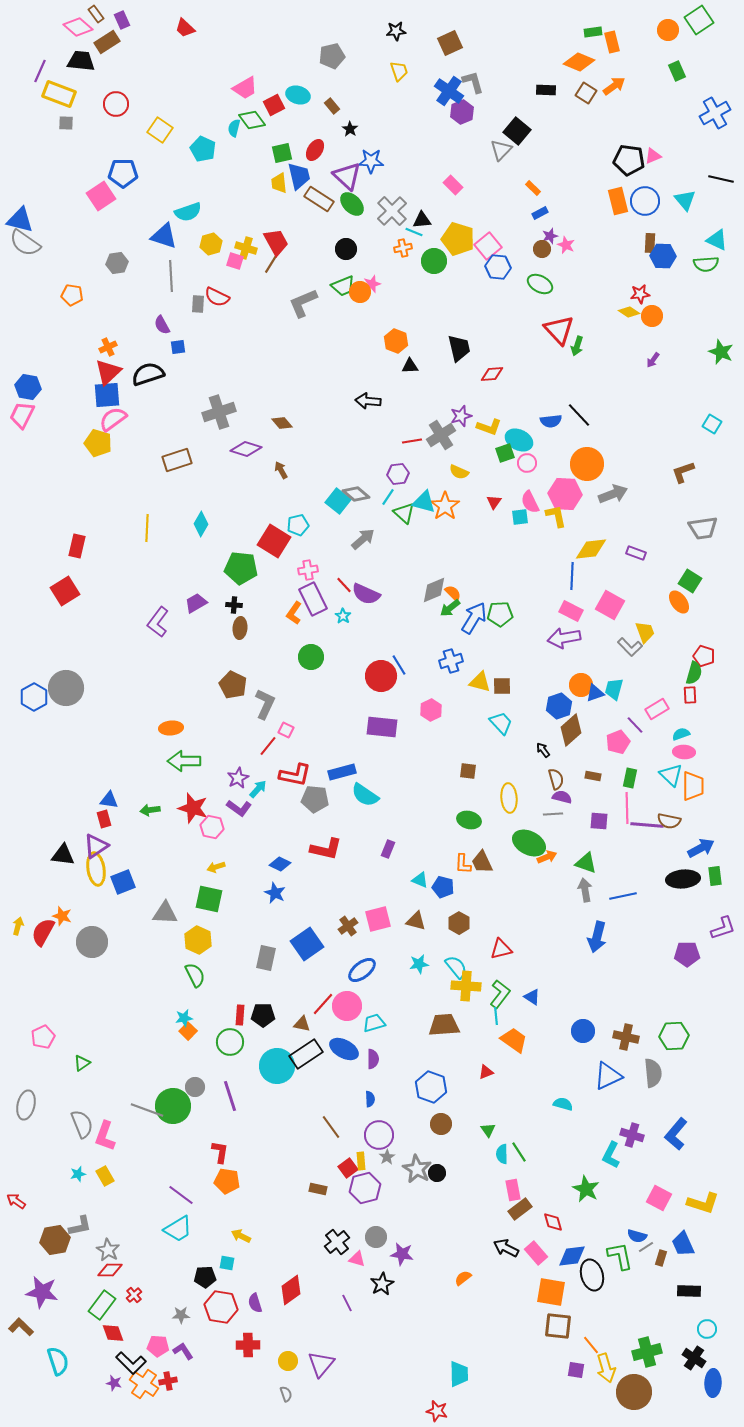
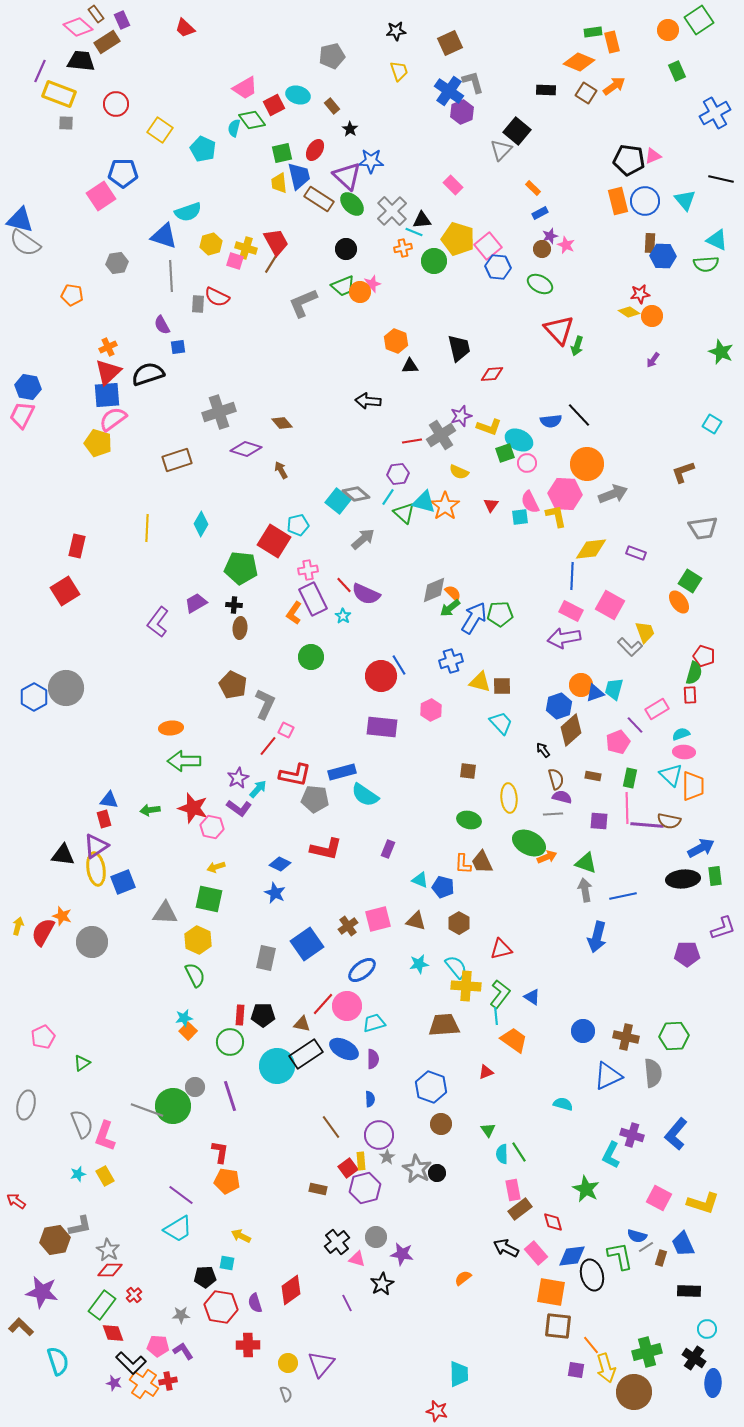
red triangle at (494, 502): moved 3 px left, 3 px down
yellow circle at (288, 1361): moved 2 px down
